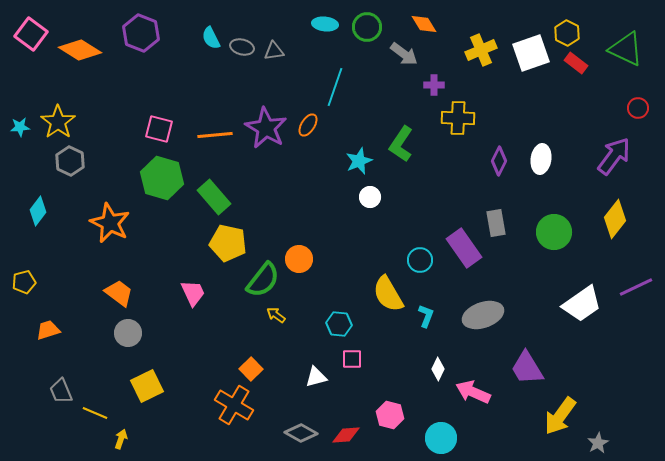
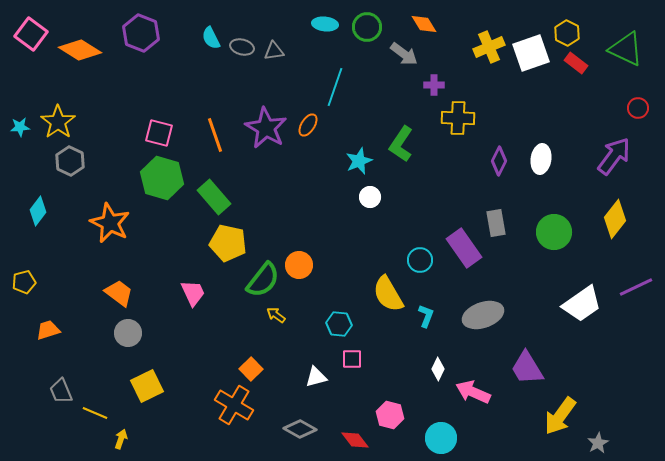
yellow cross at (481, 50): moved 8 px right, 3 px up
pink square at (159, 129): moved 4 px down
orange line at (215, 135): rotated 76 degrees clockwise
orange circle at (299, 259): moved 6 px down
gray diamond at (301, 433): moved 1 px left, 4 px up
red diamond at (346, 435): moved 9 px right, 5 px down; rotated 56 degrees clockwise
